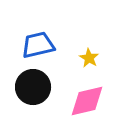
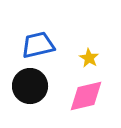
black circle: moved 3 px left, 1 px up
pink diamond: moved 1 px left, 5 px up
